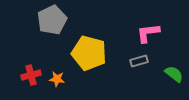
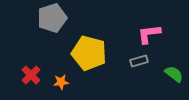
gray pentagon: moved 2 px up; rotated 8 degrees clockwise
pink L-shape: moved 1 px right, 1 px down
red cross: rotated 30 degrees counterclockwise
orange star: moved 4 px right, 3 px down; rotated 14 degrees counterclockwise
